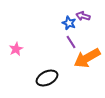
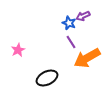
purple arrow: rotated 40 degrees counterclockwise
pink star: moved 2 px right, 1 px down
